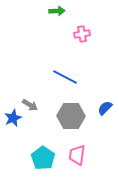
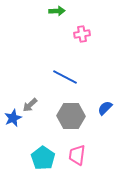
gray arrow: rotated 105 degrees clockwise
